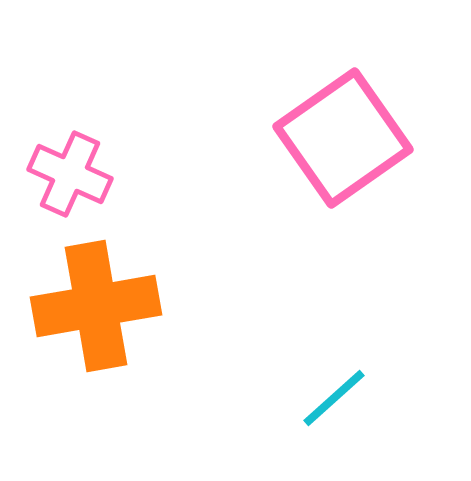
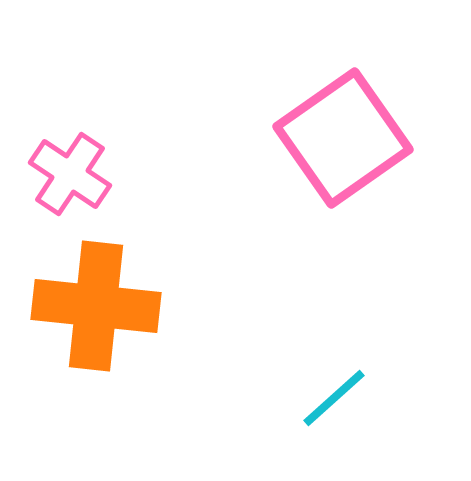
pink cross: rotated 10 degrees clockwise
orange cross: rotated 16 degrees clockwise
